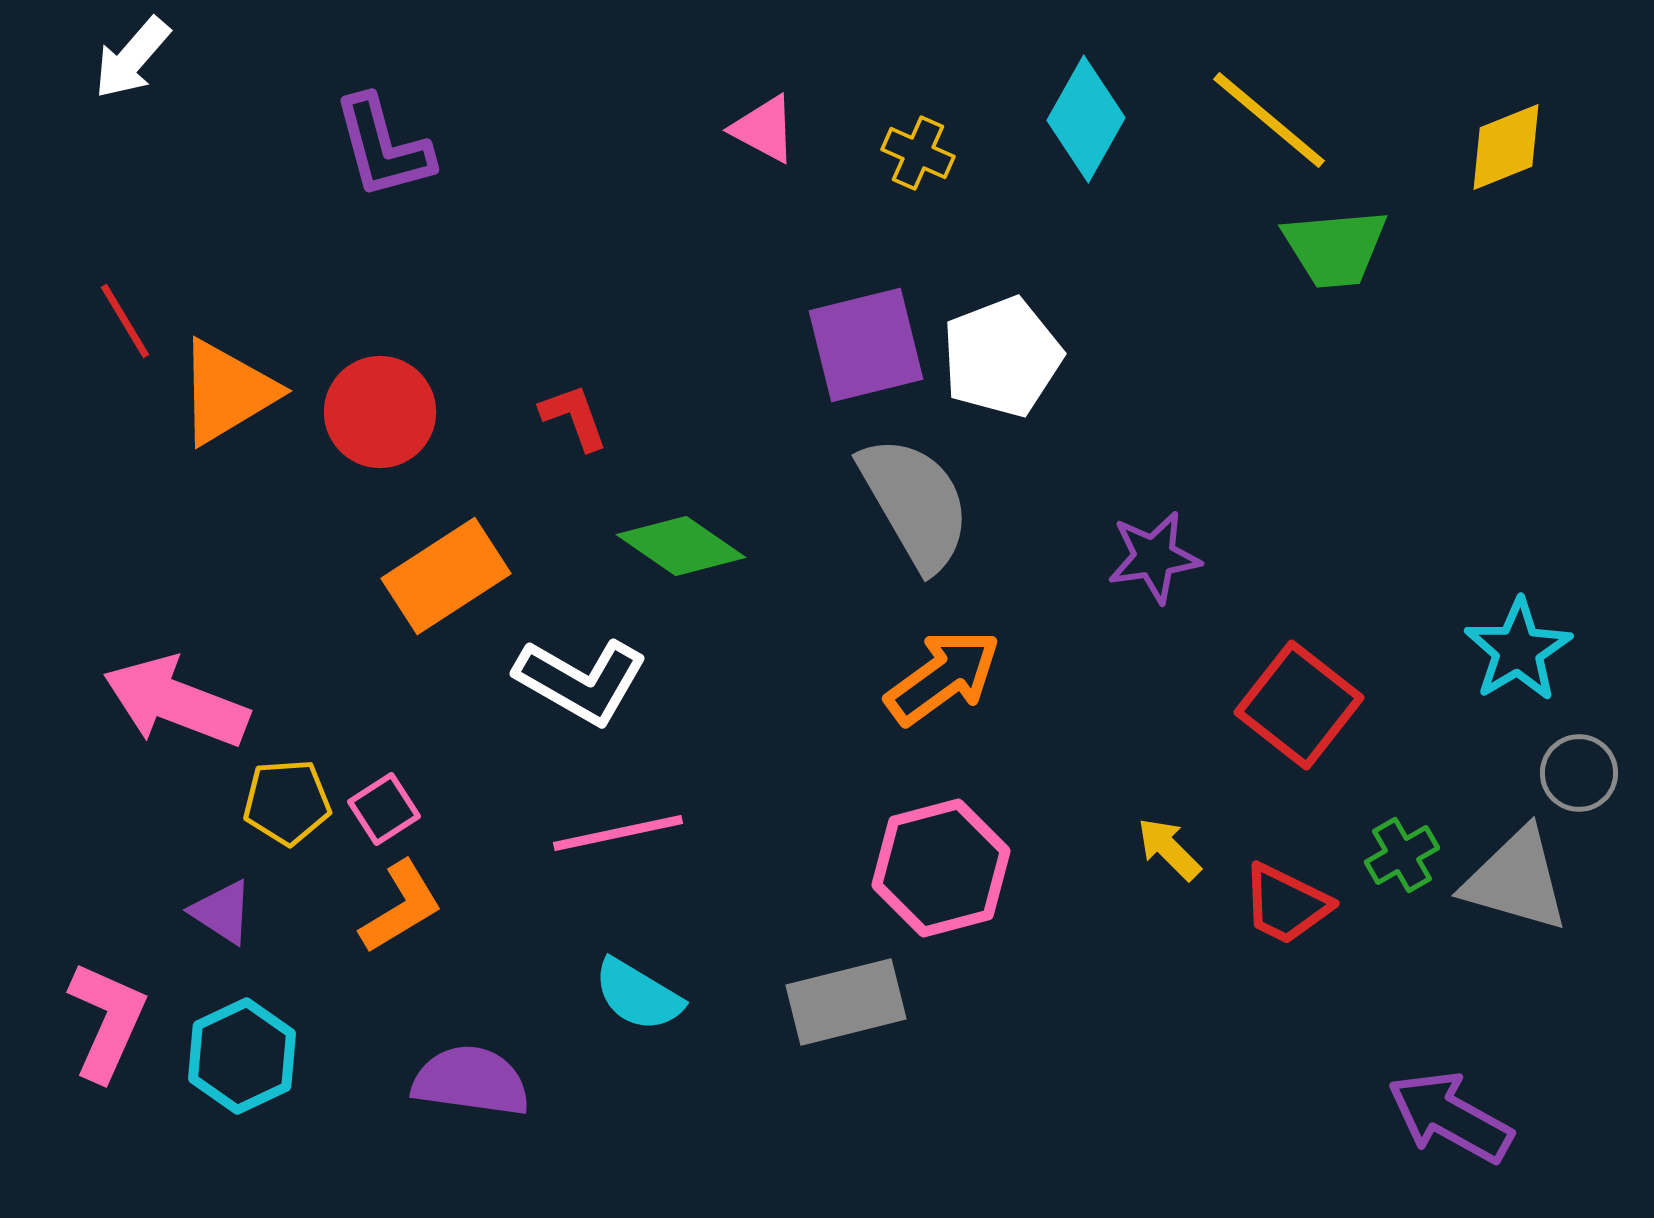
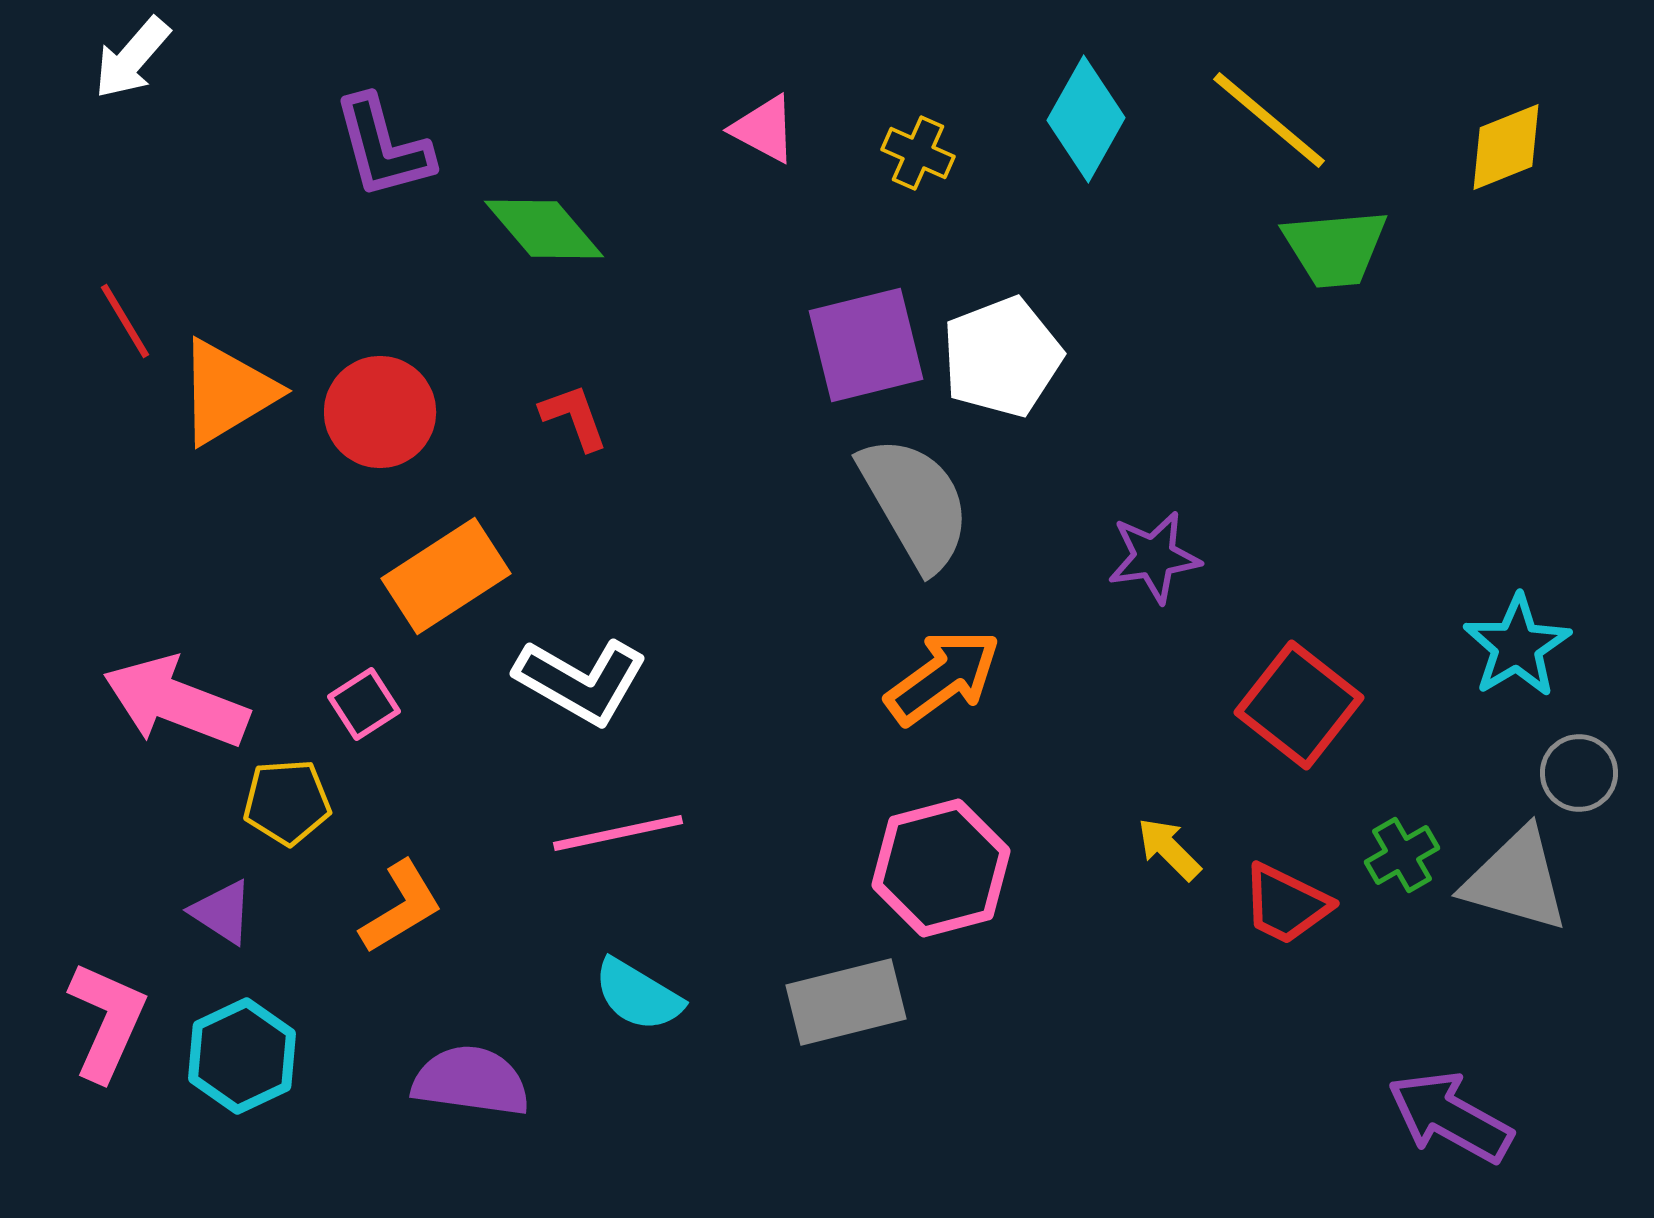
green diamond: moved 137 px left, 317 px up; rotated 15 degrees clockwise
cyan star: moved 1 px left, 4 px up
pink square: moved 20 px left, 105 px up
